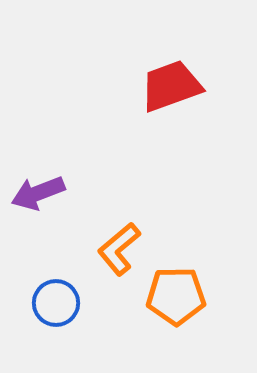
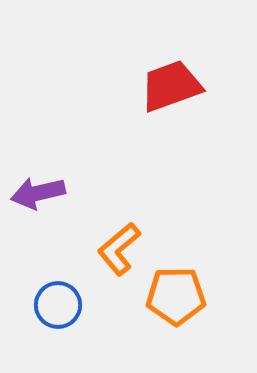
purple arrow: rotated 8 degrees clockwise
blue circle: moved 2 px right, 2 px down
